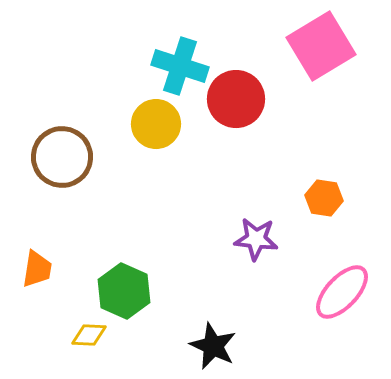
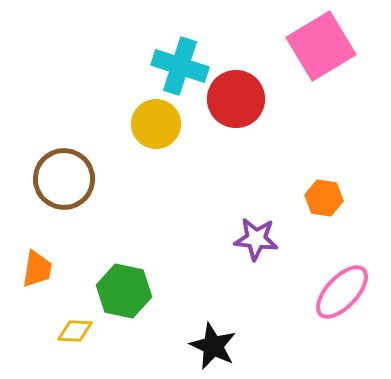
brown circle: moved 2 px right, 22 px down
green hexagon: rotated 12 degrees counterclockwise
yellow diamond: moved 14 px left, 4 px up
